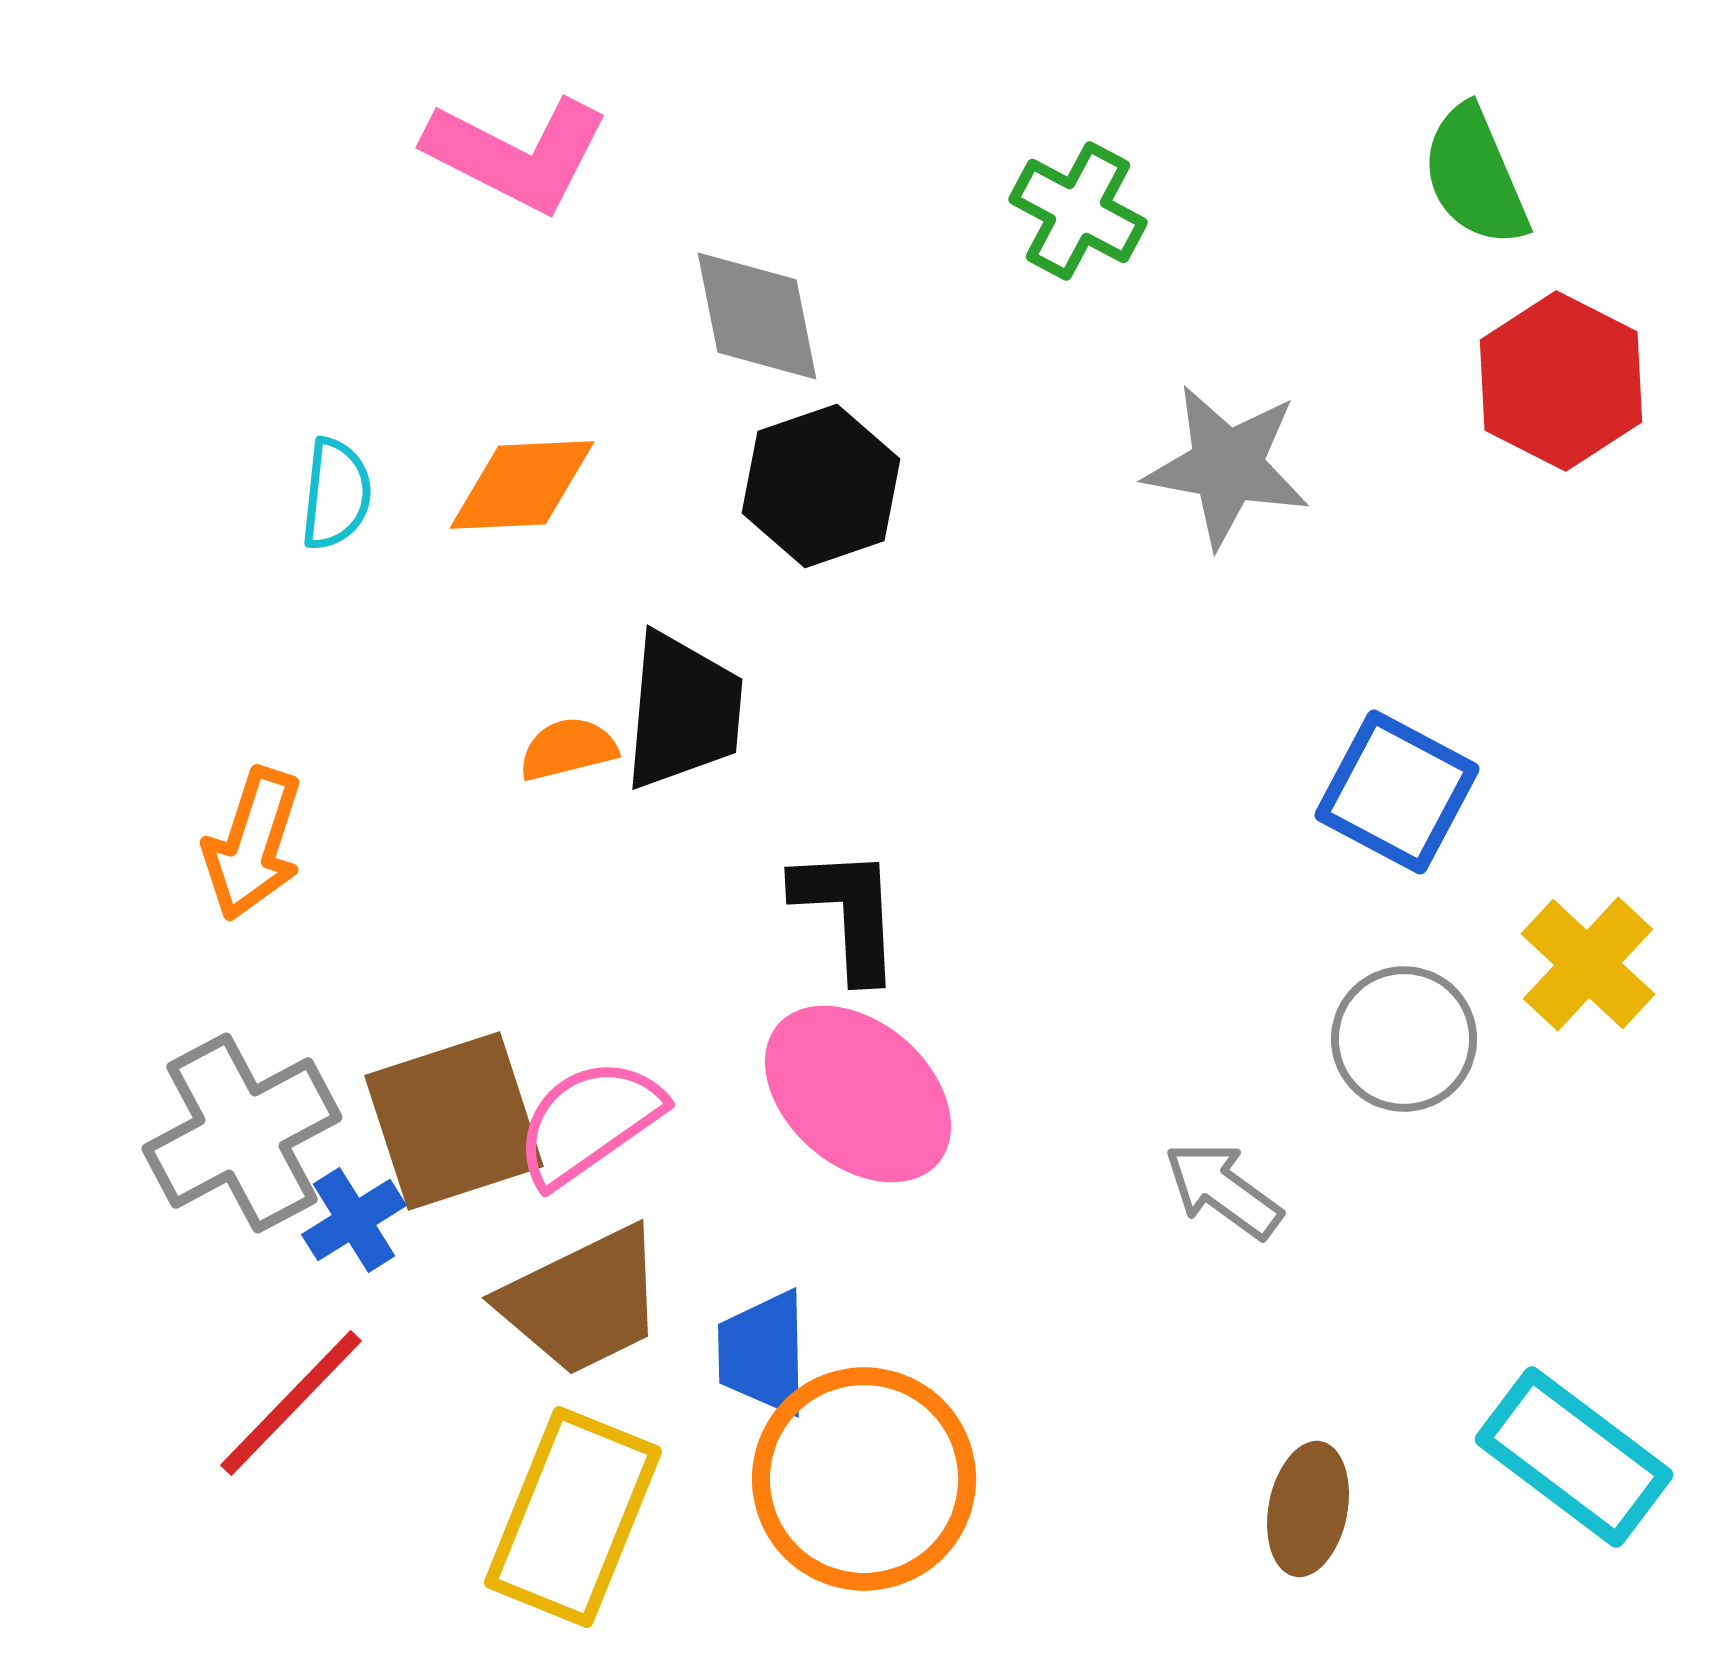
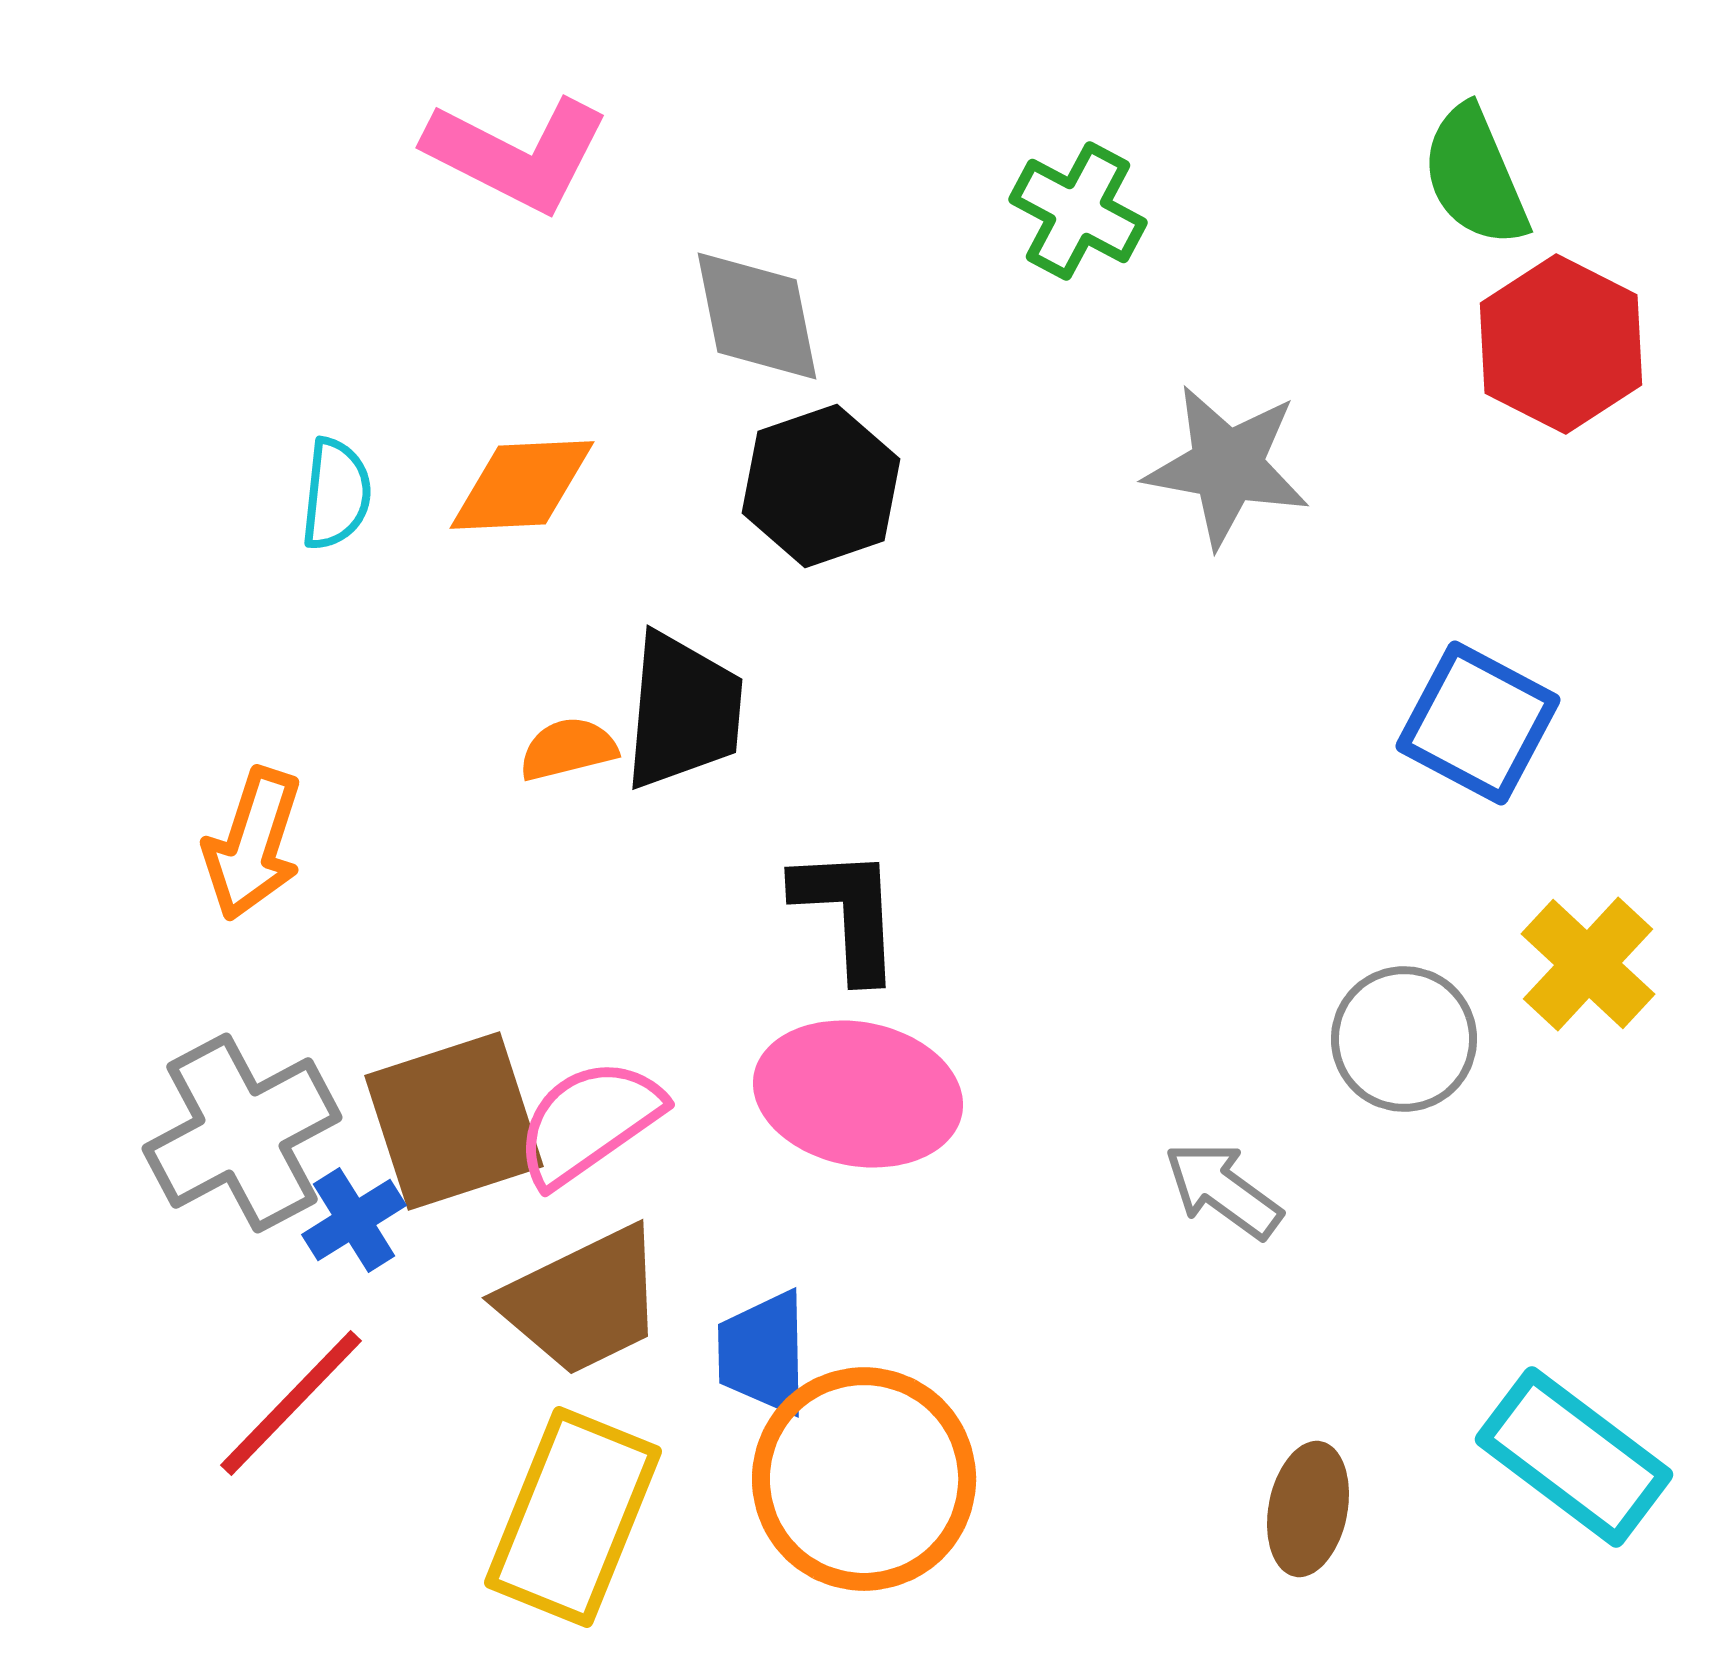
red hexagon: moved 37 px up
blue square: moved 81 px right, 69 px up
pink ellipse: rotated 30 degrees counterclockwise
